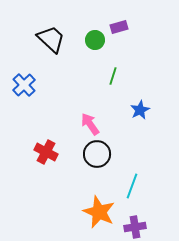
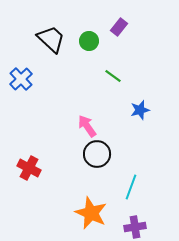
purple rectangle: rotated 36 degrees counterclockwise
green circle: moved 6 px left, 1 px down
green line: rotated 72 degrees counterclockwise
blue cross: moved 3 px left, 6 px up
blue star: rotated 12 degrees clockwise
pink arrow: moved 3 px left, 2 px down
red cross: moved 17 px left, 16 px down
cyan line: moved 1 px left, 1 px down
orange star: moved 8 px left, 1 px down
